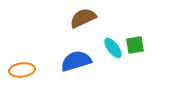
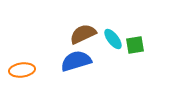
brown semicircle: moved 16 px down
cyan ellipse: moved 9 px up
